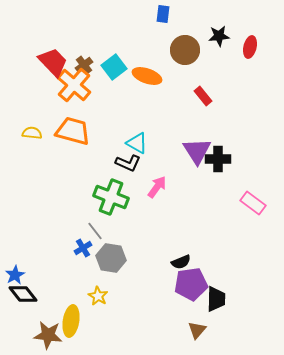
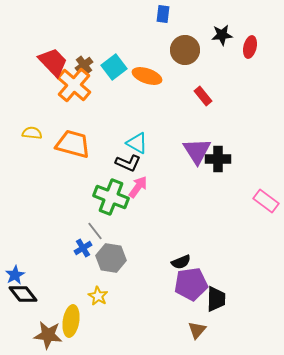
black star: moved 3 px right, 1 px up
orange trapezoid: moved 13 px down
pink arrow: moved 19 px left
pink rectangle: moved 13 px right, 2 px up
